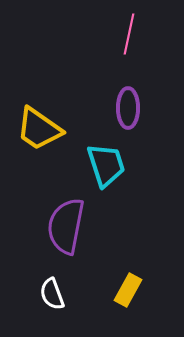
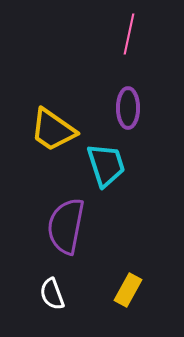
yellow trapezoid: moved 14 px right, 1 px down
